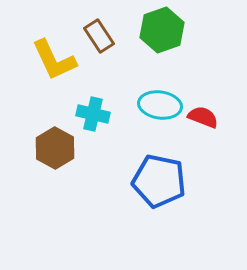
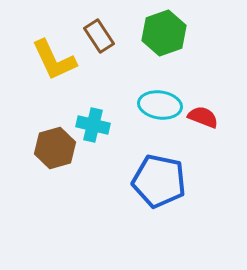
green hexagon: moved 2 px right, 3 px down
cyan cross: moved 11 px down
brown hexagon: rotated 15 degrees clockwise
